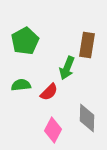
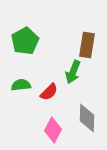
green arrow: moved 6 px right, 4 px down
